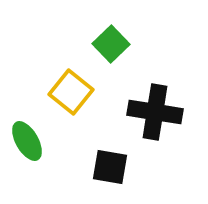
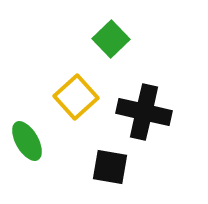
green square: moved 5 px up
yellow square: moved 5 px right, 5 px down; rotated 9 degrees clockwise
black cross: moved 11 px left; rotated 4 degrees clockwise
